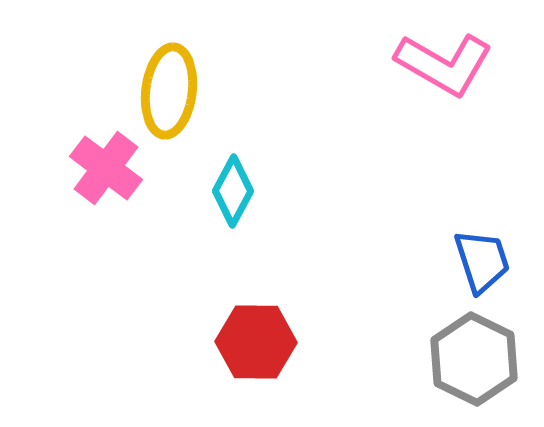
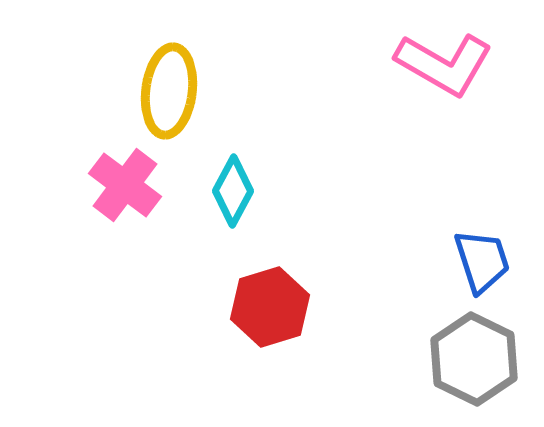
pink cross: moved 19 px right, 17 px down
red hexagon: moved 14 px right, 35 px up; rotated 18 degrees counterclockwise
